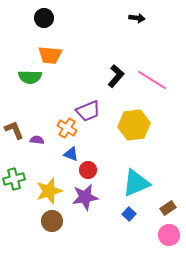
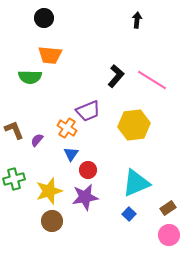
black arrow: moved 2 px down; rotated 91 degrees counterclockwise
purple semicircle: rotated 56 degrees counterclockwise
blue triangle: rotated 42 degrees clockwise
